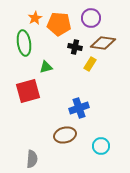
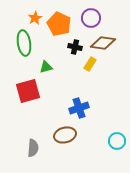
orange pentagon: rotated 20 degrees clockwise
cyan circle: moved 16 px right, 5 px up
gray semicircle: moved 1 px right, 11 px up
